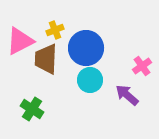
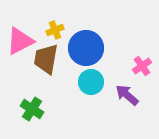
brown trapezoid: rotated 8 degrees clockwise
cyan circle: moved 1 px right, 2 px down
